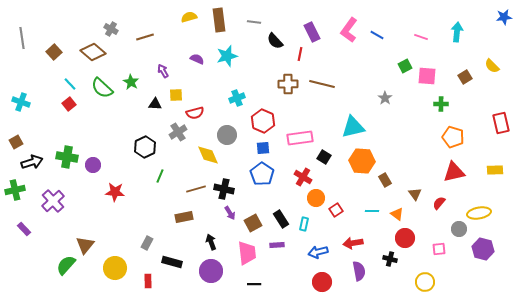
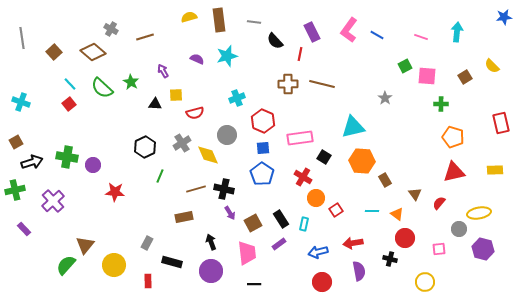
gray cross at (178, 132): moved 4 px right, 11 px down
purple rectangle at (277, 245): moved 2 px right, 1 px up; rotated 32 degrees counterclockwise
yellow circle at (115, 268): moved 1 px left, 3 px up
